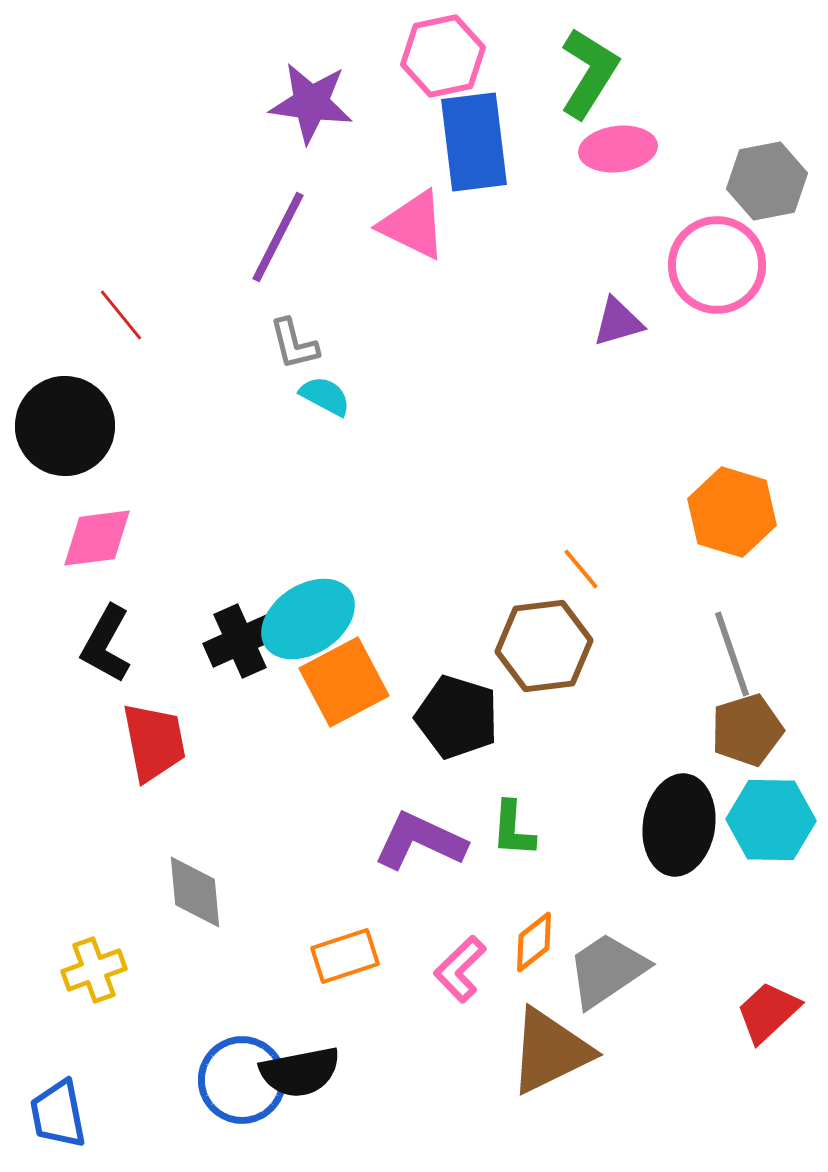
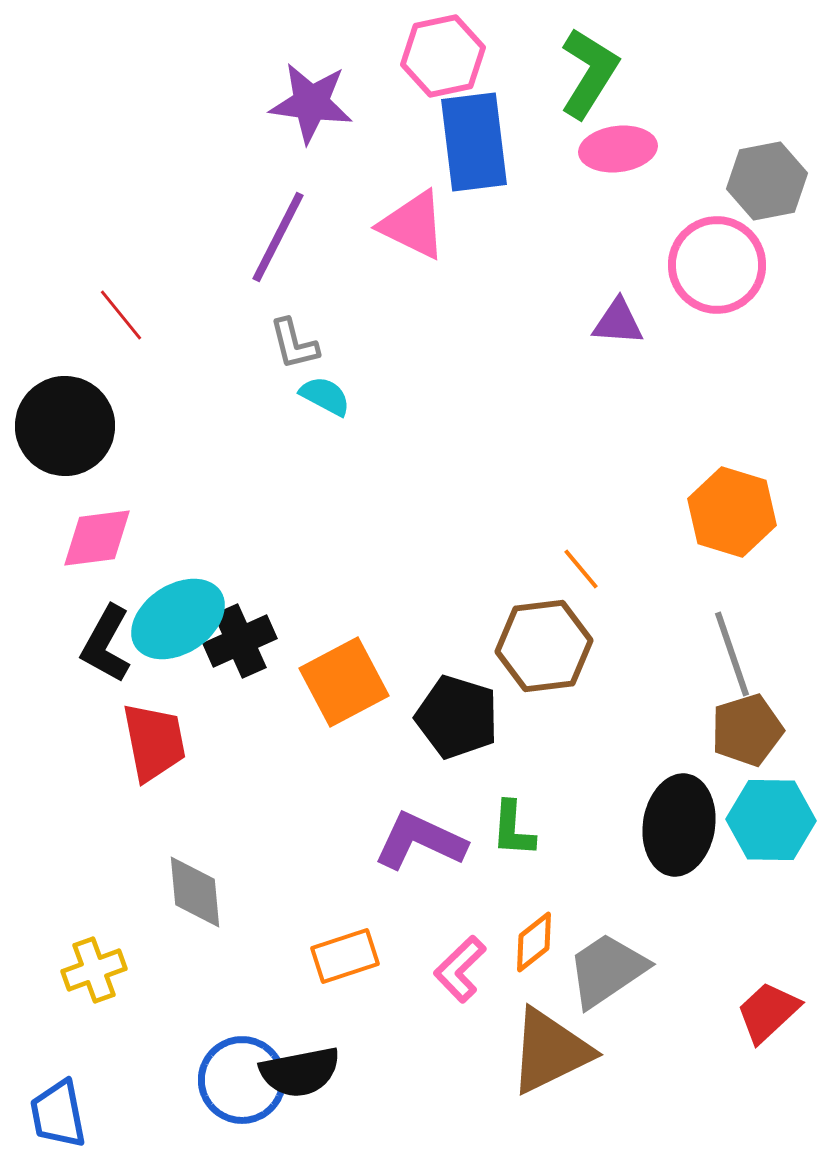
purple triangle at (618, 322): rotated 20 degrees clockwise
cyan ellipse at (308, 619): moved 130 px left
